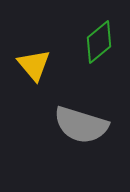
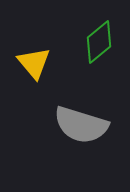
yellow triangle: moved 2 px up
